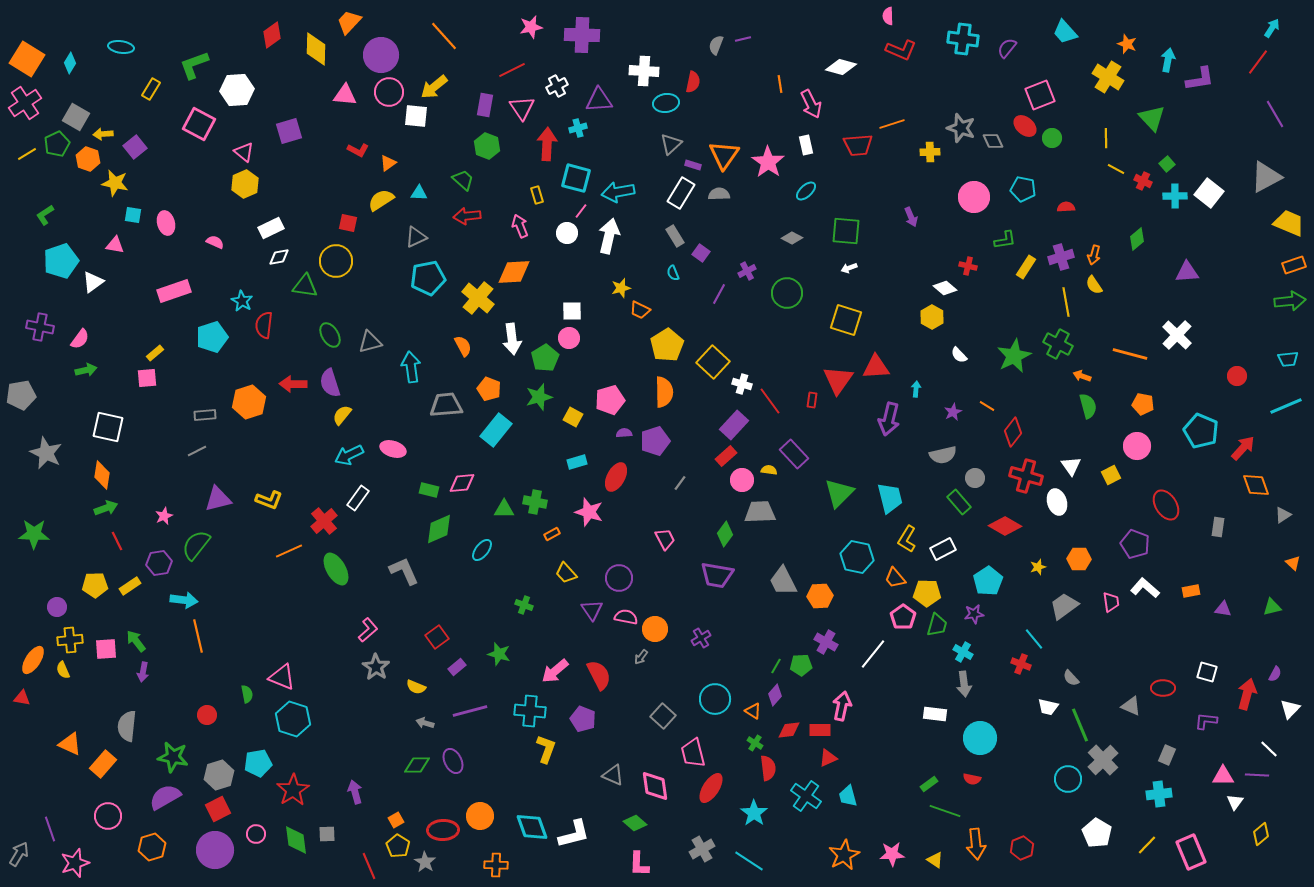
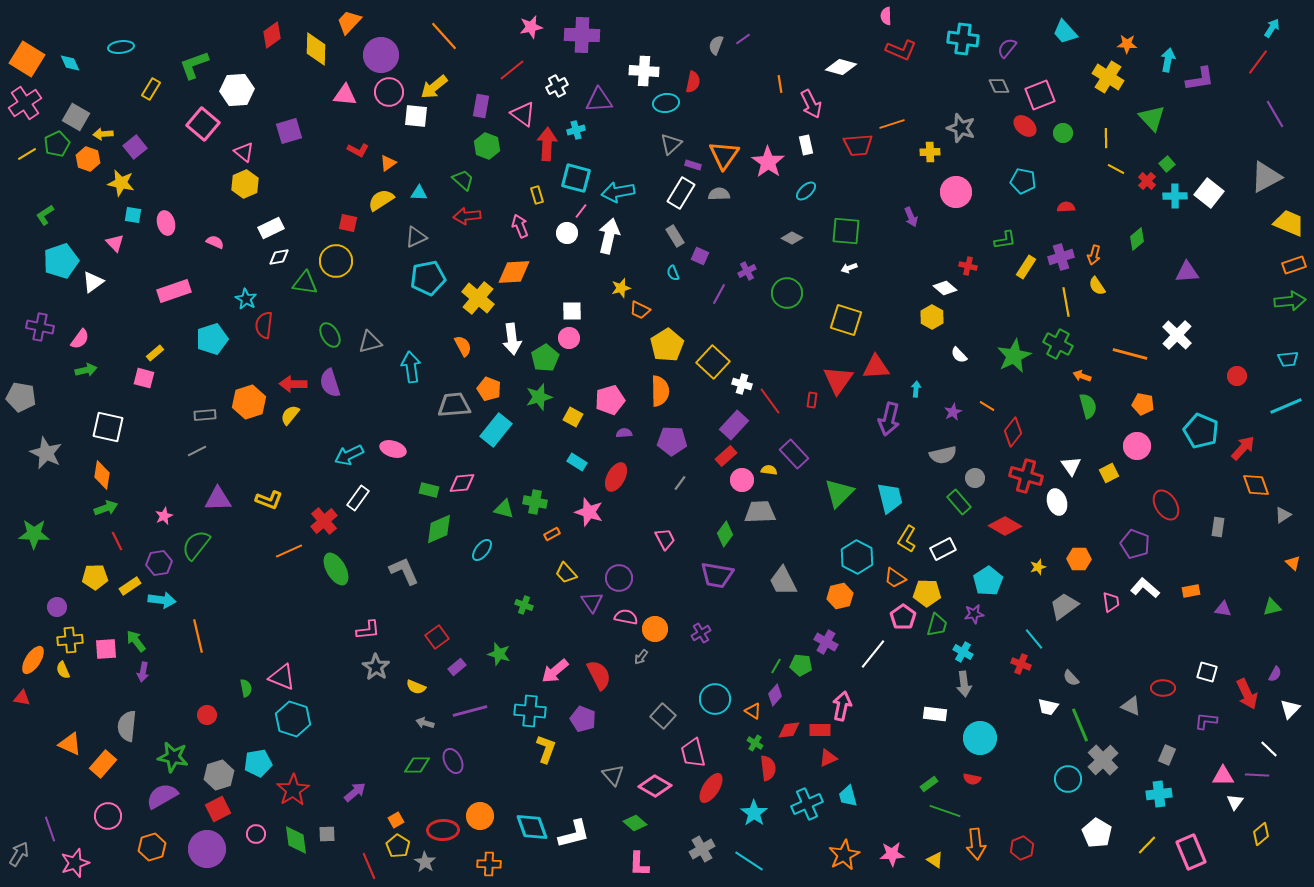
pink semicircle at (888, 16): moved 2 px left
purple line at (743, 39): rotated 21 degrees counterclockwise
orange star at (1127, 44): rotated 18 degrees counterclockwise
cyan ellipse at (121, 47): rotated 15 degrees counterclockwise
cyan diamond at (70, 63): rotated 55 degrees counterclockwise
red line at (512, 70): rotated 12 degrees counterclockwise
purple rectangle at (485, 105): moved 4 px left, 1 px down
pink triangle at (522, 108): moved 1 px right, 6 px down; rotated 20 degrees counterclockwise
pink square at (199, 124): moved 4 px right; rotated 12 degrees clockwise
cyan cross at (578, 128): moved 2 px left, 2 px down
green circle at (1052, 138): moved 11 px right, 5 px up
gray diamond at (993, 141): moved 6 px right, 55 px up
red cross at (1143, 181): moved 4 px right; rotated 18 degrees clockwise
yellow star at (115, 183): moved 6 px right
cyan pentagon at (1023, 189): moved 8 px up
pink circle at (974, 197): moved 18 px left, 5 px up
pink triangle at (115, 245): moved 2 px up; rotated 36 degrees clockwise
purple square at (701, 253): moved 1 px left, 3 px down; rotated 12 degrees counterclockwise
yellow semicircle at (1094, 285): moved 3 px right, 1 px down
green triangle at (305, 286): moved 3 px up
cyan star at (242, 301): moved 4 px right, 2 px up
cyan pentagon at (212, 337): moved 2 px down
pink square at (147, 378): moved 3 px left; rotated 20 degrees clockwise
orange semicircle at (664, 392): moved 4 px left, 1 px up
gray pentagon at (21, 395): moved 2 px down; rotated 20 degrees clockwise
gray trapezoid at (446, 405): moved 8 px right
yellow semicircle at (342, 415): moved 52 px left
purple pentagon at (655, 441): moved 17 px right; rotated 20 degrees clockwise
cyan rectangle at (577, 462): rotated 48 degrees clockwise
yellow square at (1111, 475): moved 2 px left, 2 px up
purple triangle at (218, 499): rotated 12 degrees clockwise
green triangle at (504, 509): rotated 15 degrees clockwise
cyan hexagon at (857, 557): rotated 16 degrees clockwise
orange trapezoid at (895, 578): rotated 15 degrees counterclockwise
yellow pentagon at (95, 585): moved 8 px up
orange hexagon at (820, 596): moved 20 px right; rotated 10 degrees counterclockwise
cyan arrow at (184, 600): moved 22 px left
purple triangle at (592, 610): moved 8 px up
pink L-shape at (368, 630): rotated 35 degrees clockwise
purple cross at (701, 638): moved 5 px up
green pentagon at (801, 665): rotated 10 degrees clockwise
green semicircle at (247, 694): moved 1 px left, 6 px up
red arrow at (1247, 694): rotated 140 degrees clockwise
gray triangle at (613, 775): rotated 25 degrees clockwise
pink diamond at (655, 786): rotated 52 degrees counterclockwise
purple arrow at (355, 792): rotated 65 degrees clockwise
cyan cross at (806, 796): moved 1 px right, 8 px down; rotated 32 degrees clockwise
purple semicircle at (165, 797): moved 3 px left, 1 px up
purple circle at (215, 850): moved 8 px left, 1 px up
orange cross at (496, 865): moved 7 px left, 1 px up
